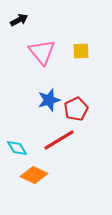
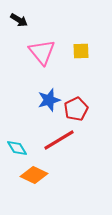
black arrow: rotated 60 degrees clockwise
